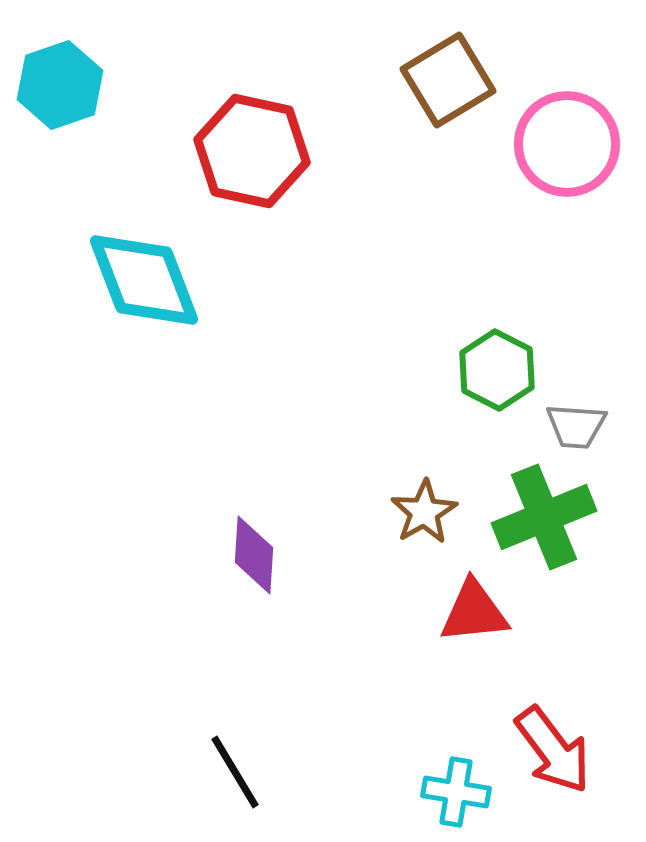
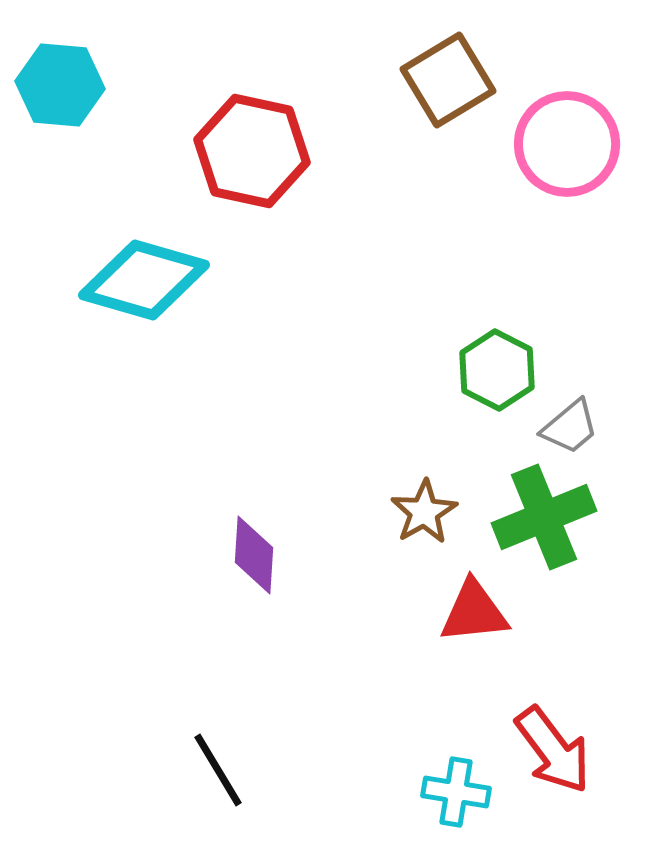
cyan hexagon: rotated 24 degrees clockwise
cyan diamond: rotated 53 degrees counterclockwise
gray trapezoid: moved 6 px left, 1 px down; rotated 44 degrees counterclockwise
black line: moved 17 px left, 2 px up
